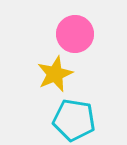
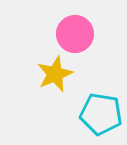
cyan pentagon: moved 27 px right, 6 px up
